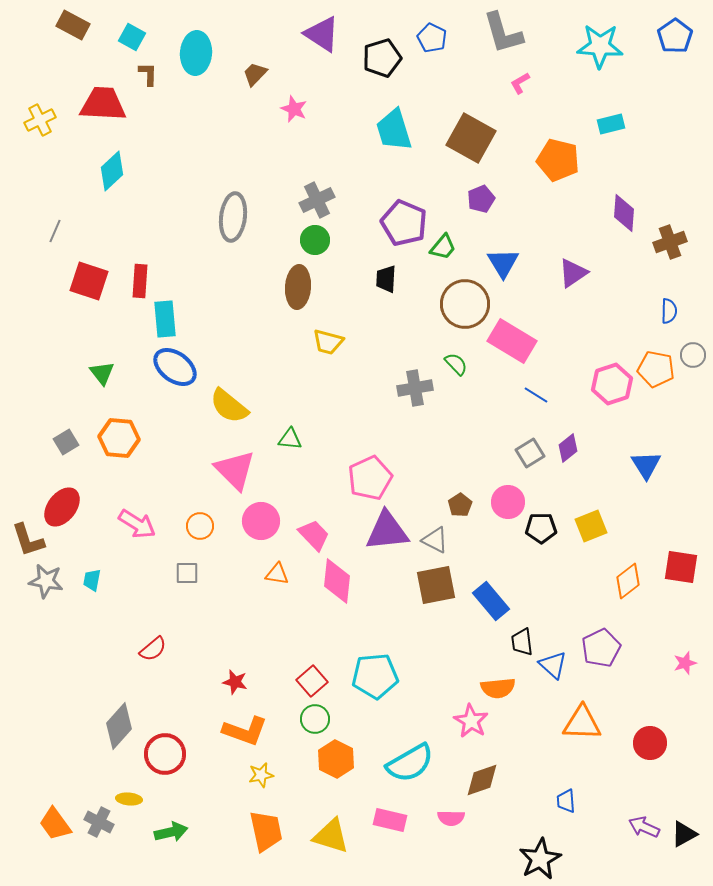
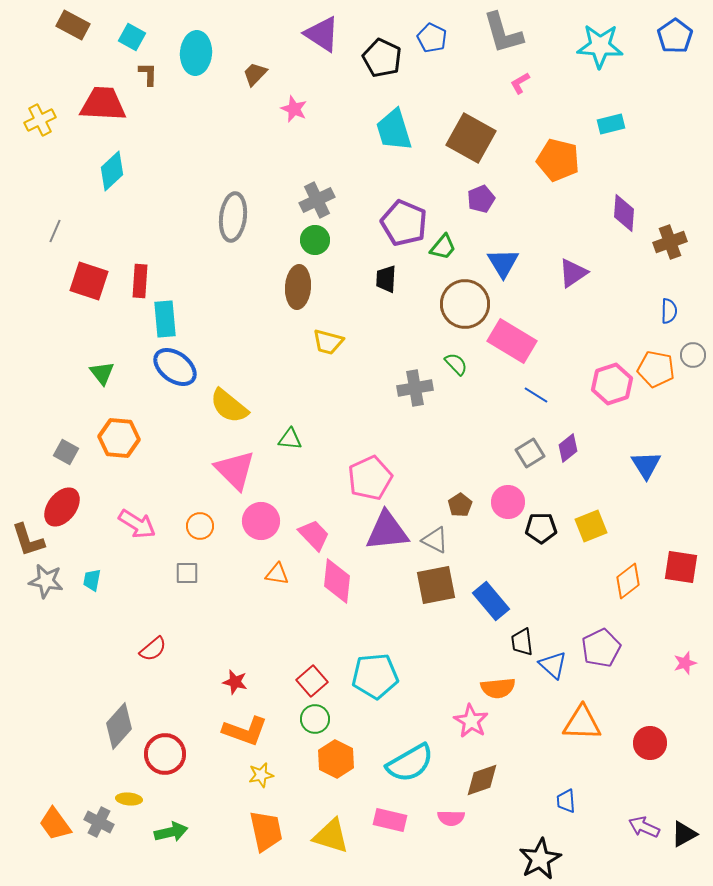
black pentagon at (382, 58): rotated 30 degrees counterclockwise
gray square at (66, 442): moved 10 px down; rotated 30 degrees counterclockwise
